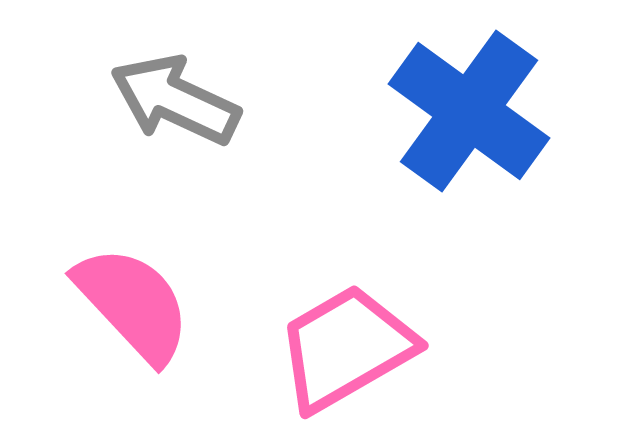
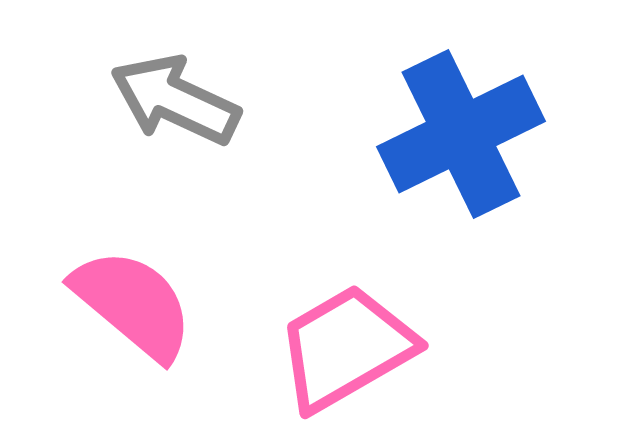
blue cross: moved 8 px left, 23 px down; rotated 28 degrees clockwise
pink semicircle: rotated 7 degrees counterclockwise
